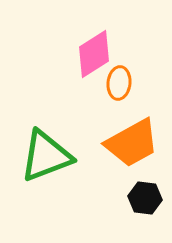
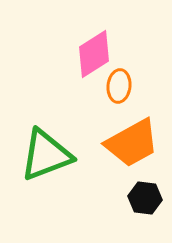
orange ellipse: moved 3 px down
green triangle: moved 1 px up
